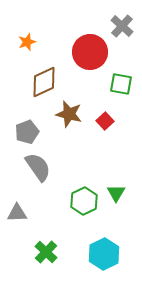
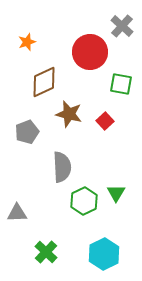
gray semicircle: moved 24 px right; rotated 32 degrees clockwise
